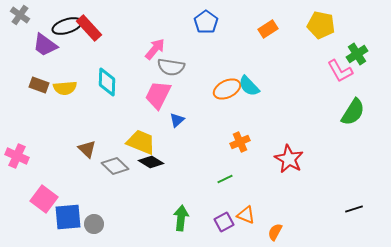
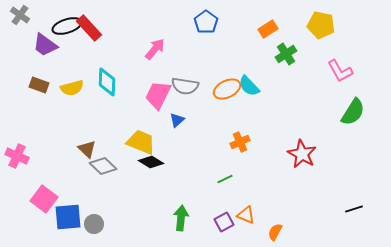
green cross: moved 71 px left
gray semicircle: moved 14 px right, 19 px down
yellow semicircle: moved 7 px right; rotated 10 degrees counterclockwise
red star: moved 13 px right, 5 px up
gray diamond: moved 12 px left
